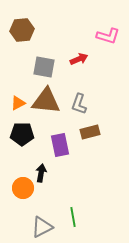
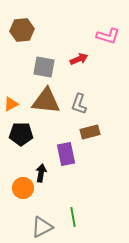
orange triangle: moved 7 px left, 1 px down
black pentagon: moved 1 px left
purple rectangle: moved 6 px right, 9 px down
